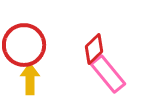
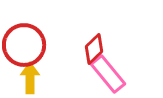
yellow arrow: moved 1 px up
